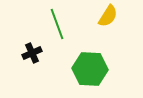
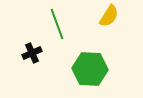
yellow semicircle: moved 1 px right
